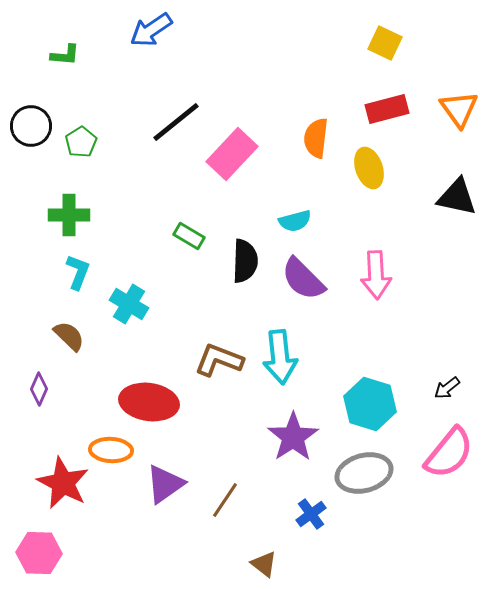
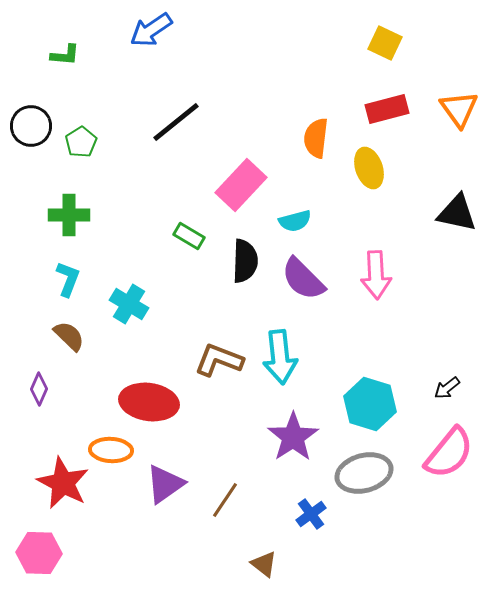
pink rectangle: moved 9 px right, 31 px down
black triangle: moved 16 px down
cyan L-shape: moved 10 px left, 7 px down
